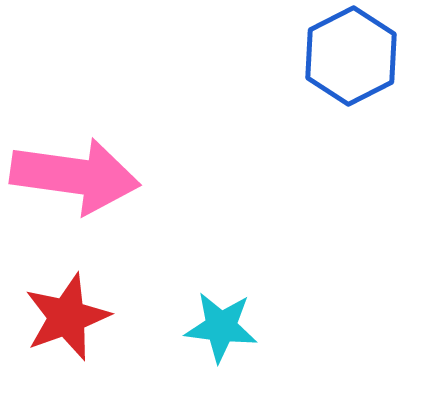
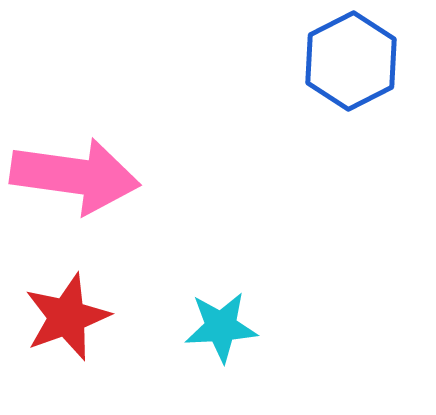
blue hexagon: moved 5 px down
cyan star: rotated 10 degrees counterclockwise
